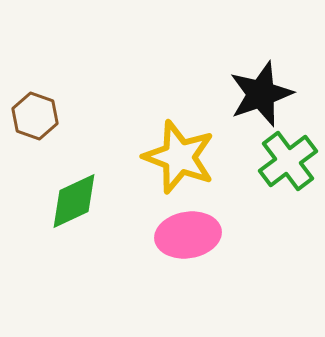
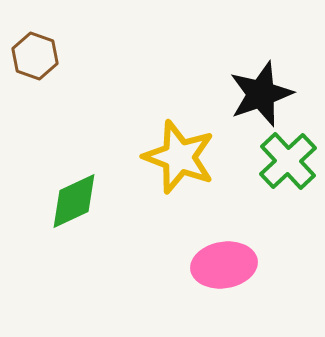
brown hexagon: moved 60 px up
green cross: rotated 6 degrees counterclockwise
pink ellipse: moved 36 px right, 30 px down
